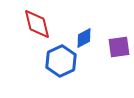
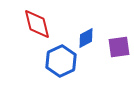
blue diamond: moved 2 px right
